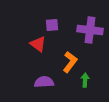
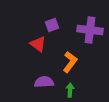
purple square: rotated 16 degrees counterclockwise
green arrow: moved 15 px left, 10 px down
